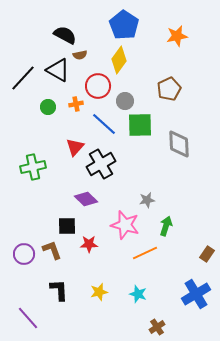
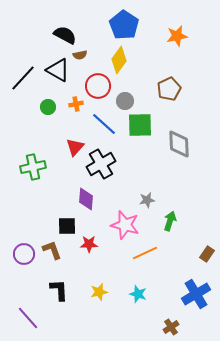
purple diamond: rotated 50 degrees clockwise
green arrow: moved 4 px right, 5 px up
brown cross: moved 14 px right
